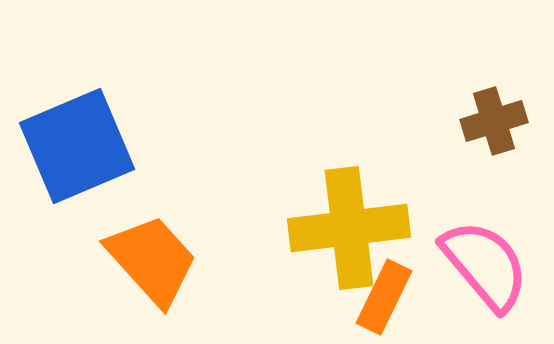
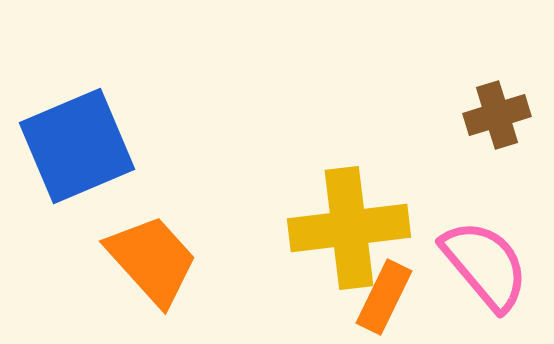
brown cross: moved 3 px right, 6 px up
